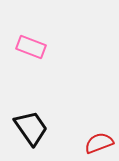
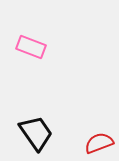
black trapezoid: moved 5 px right, 5 px down
